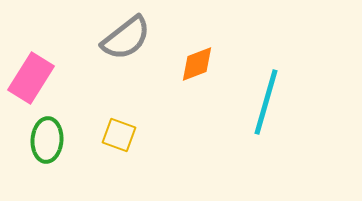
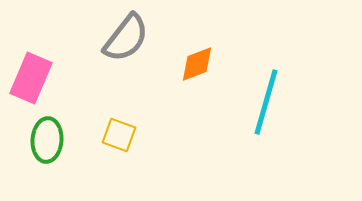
gray semicircle: rotated 14 degrees counterclockwise
pink rectangle: rotated 9 degrees counterclockwise
